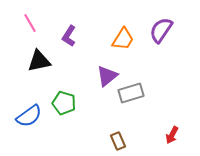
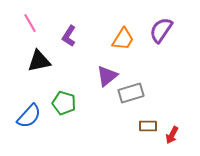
blue semicircle: rotated 12 degrees counterclockwise
brown rectangle: moved 30 px right, 15 px up; rotated 66 degrees counterclockwise
